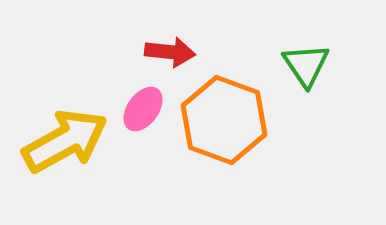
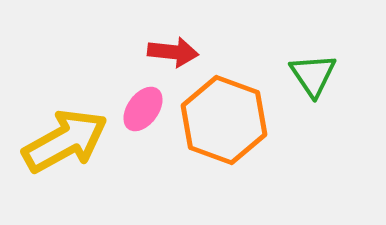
red arrow: moved 3 px right
green triangle: moved 7 px right, 10 px down
